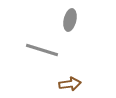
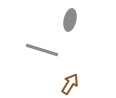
brown arrow: rotated 50 degrees counterclockwise
